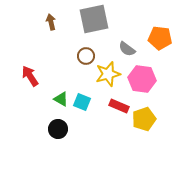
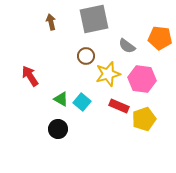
gray semicircle: moved 3 px up
cyan square: rotated 18 degrees clockwise
